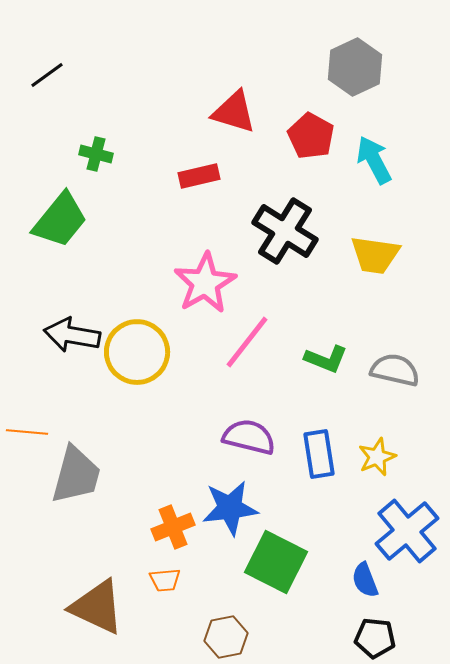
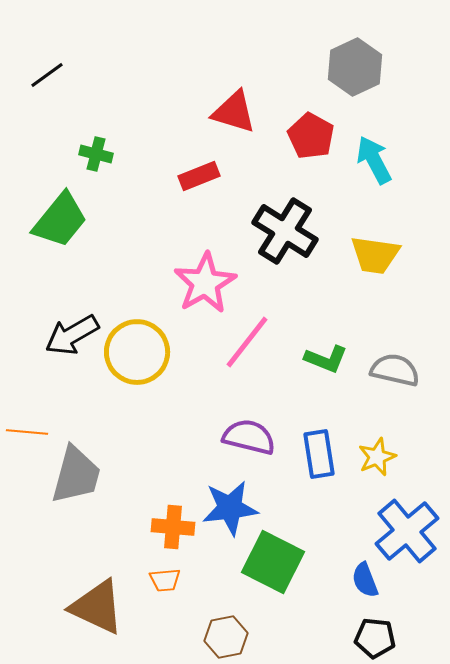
red rectangle: rotated 9 degrees counterclockwise
black arrow: rotated 40 degrees counterclockwise
orange cross: rotated 27 degrees clockwise
green square: moved 3 px left
